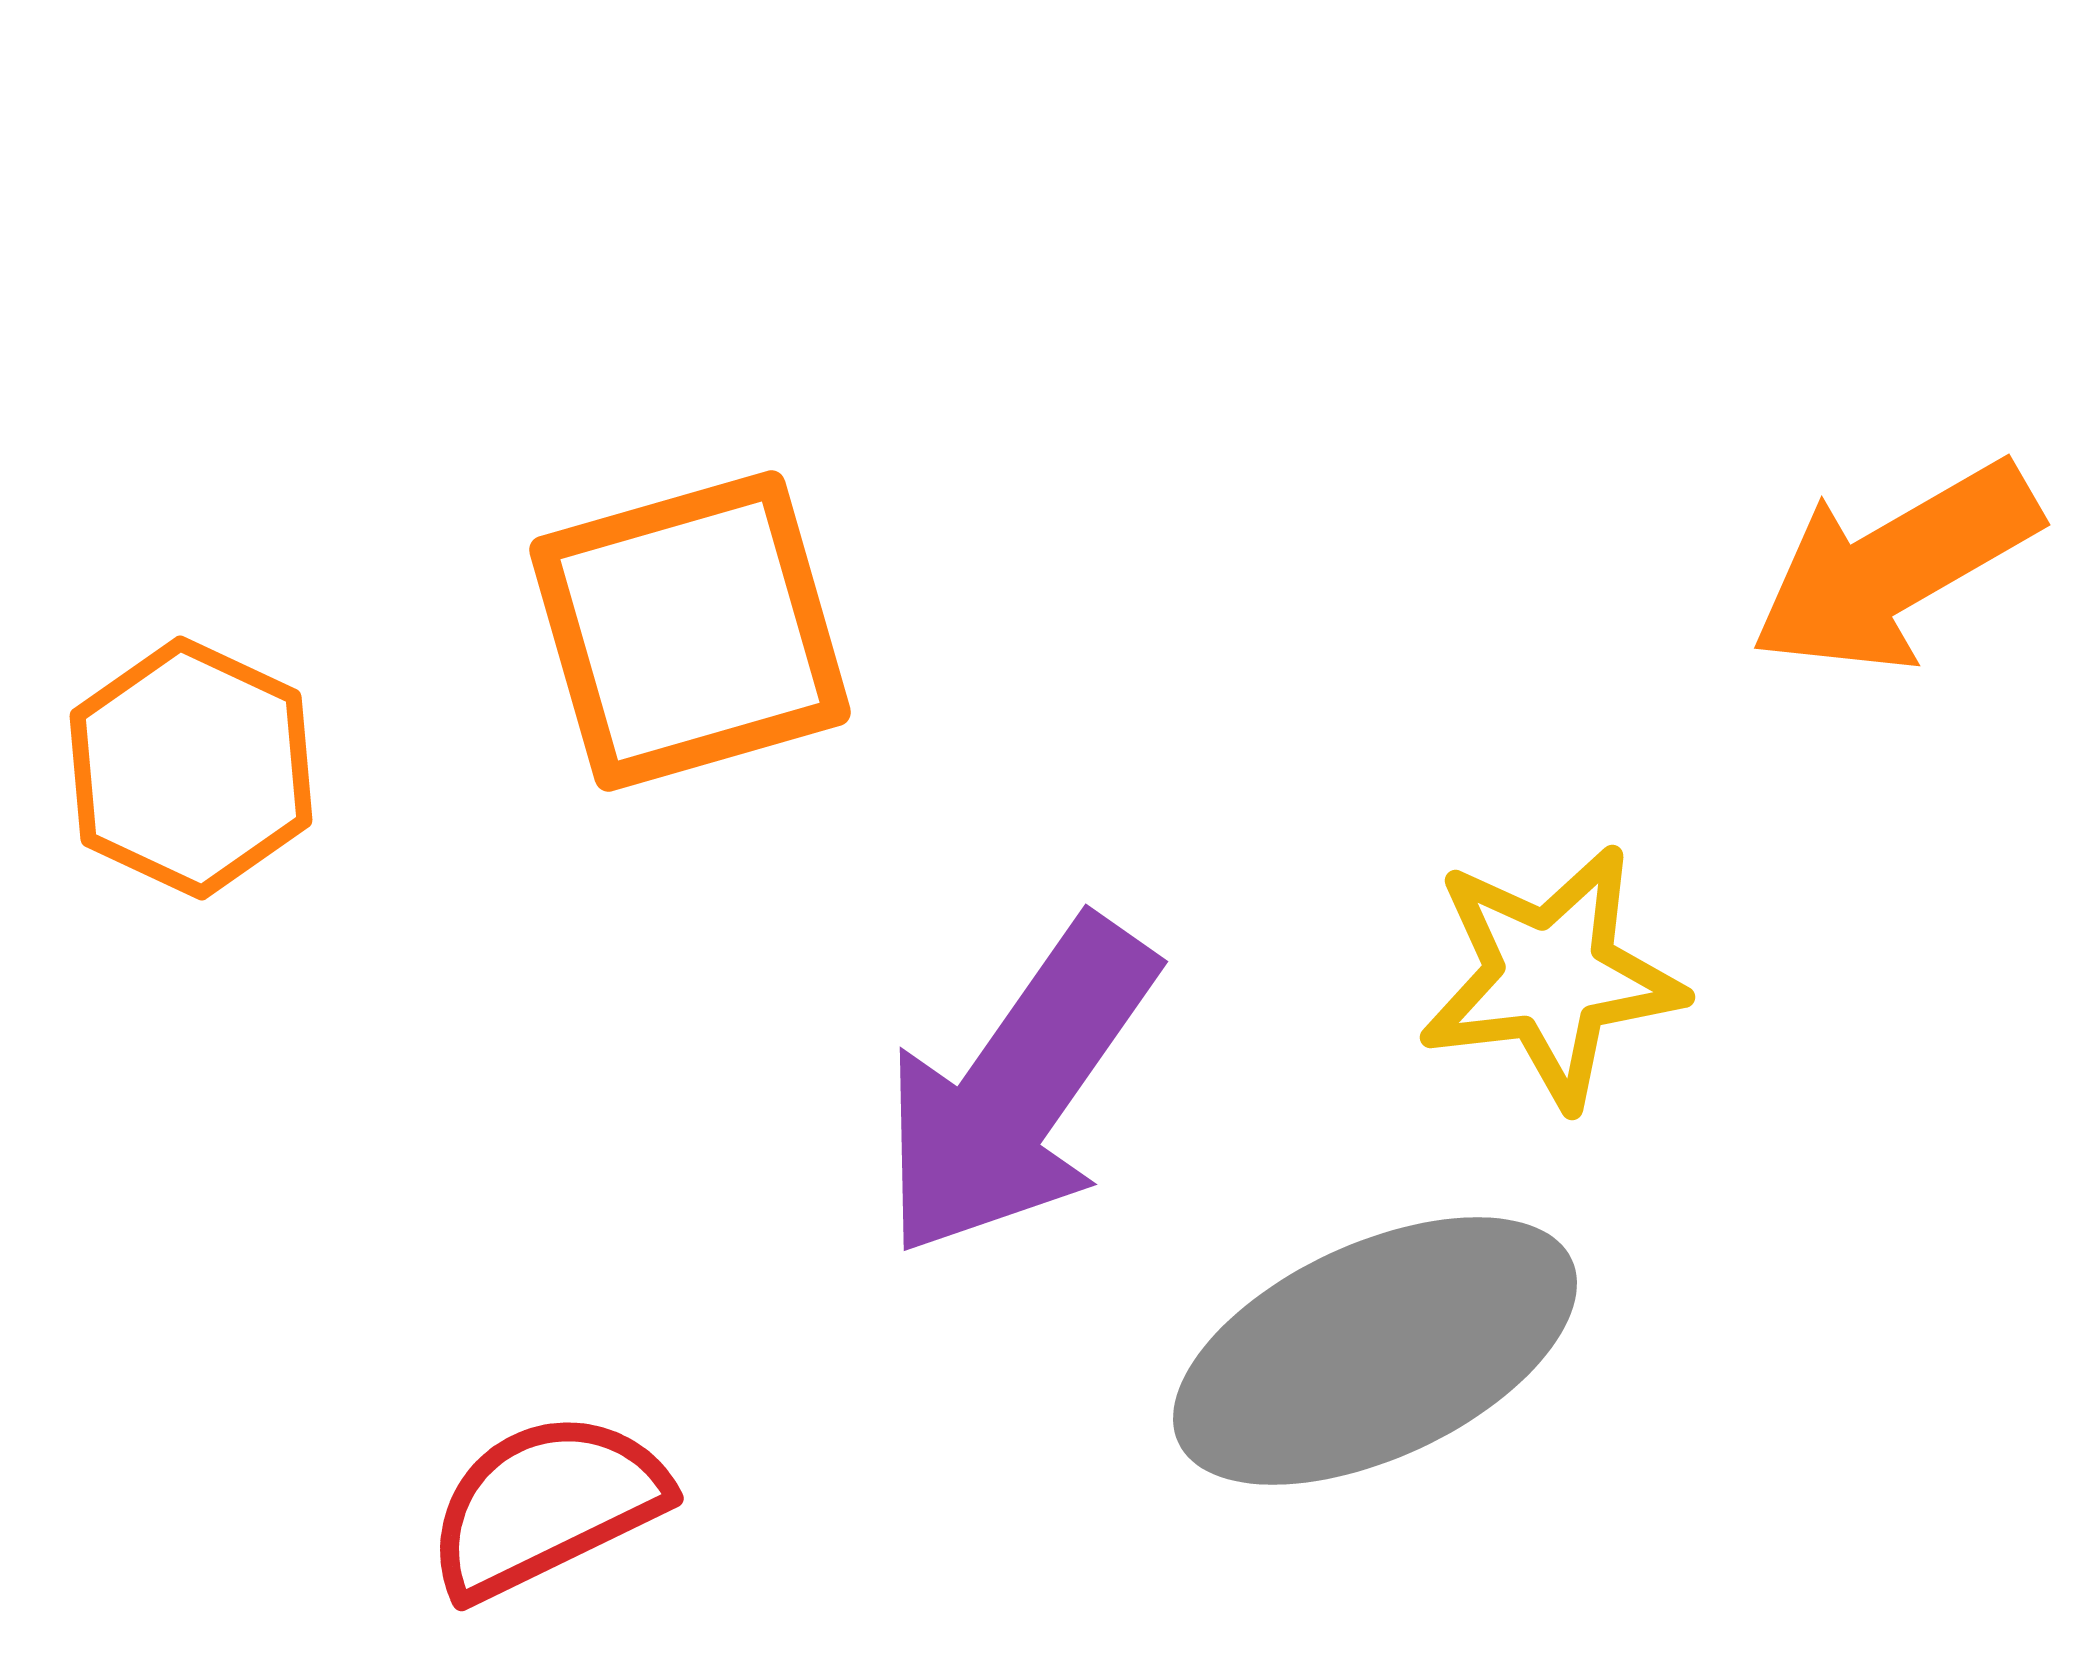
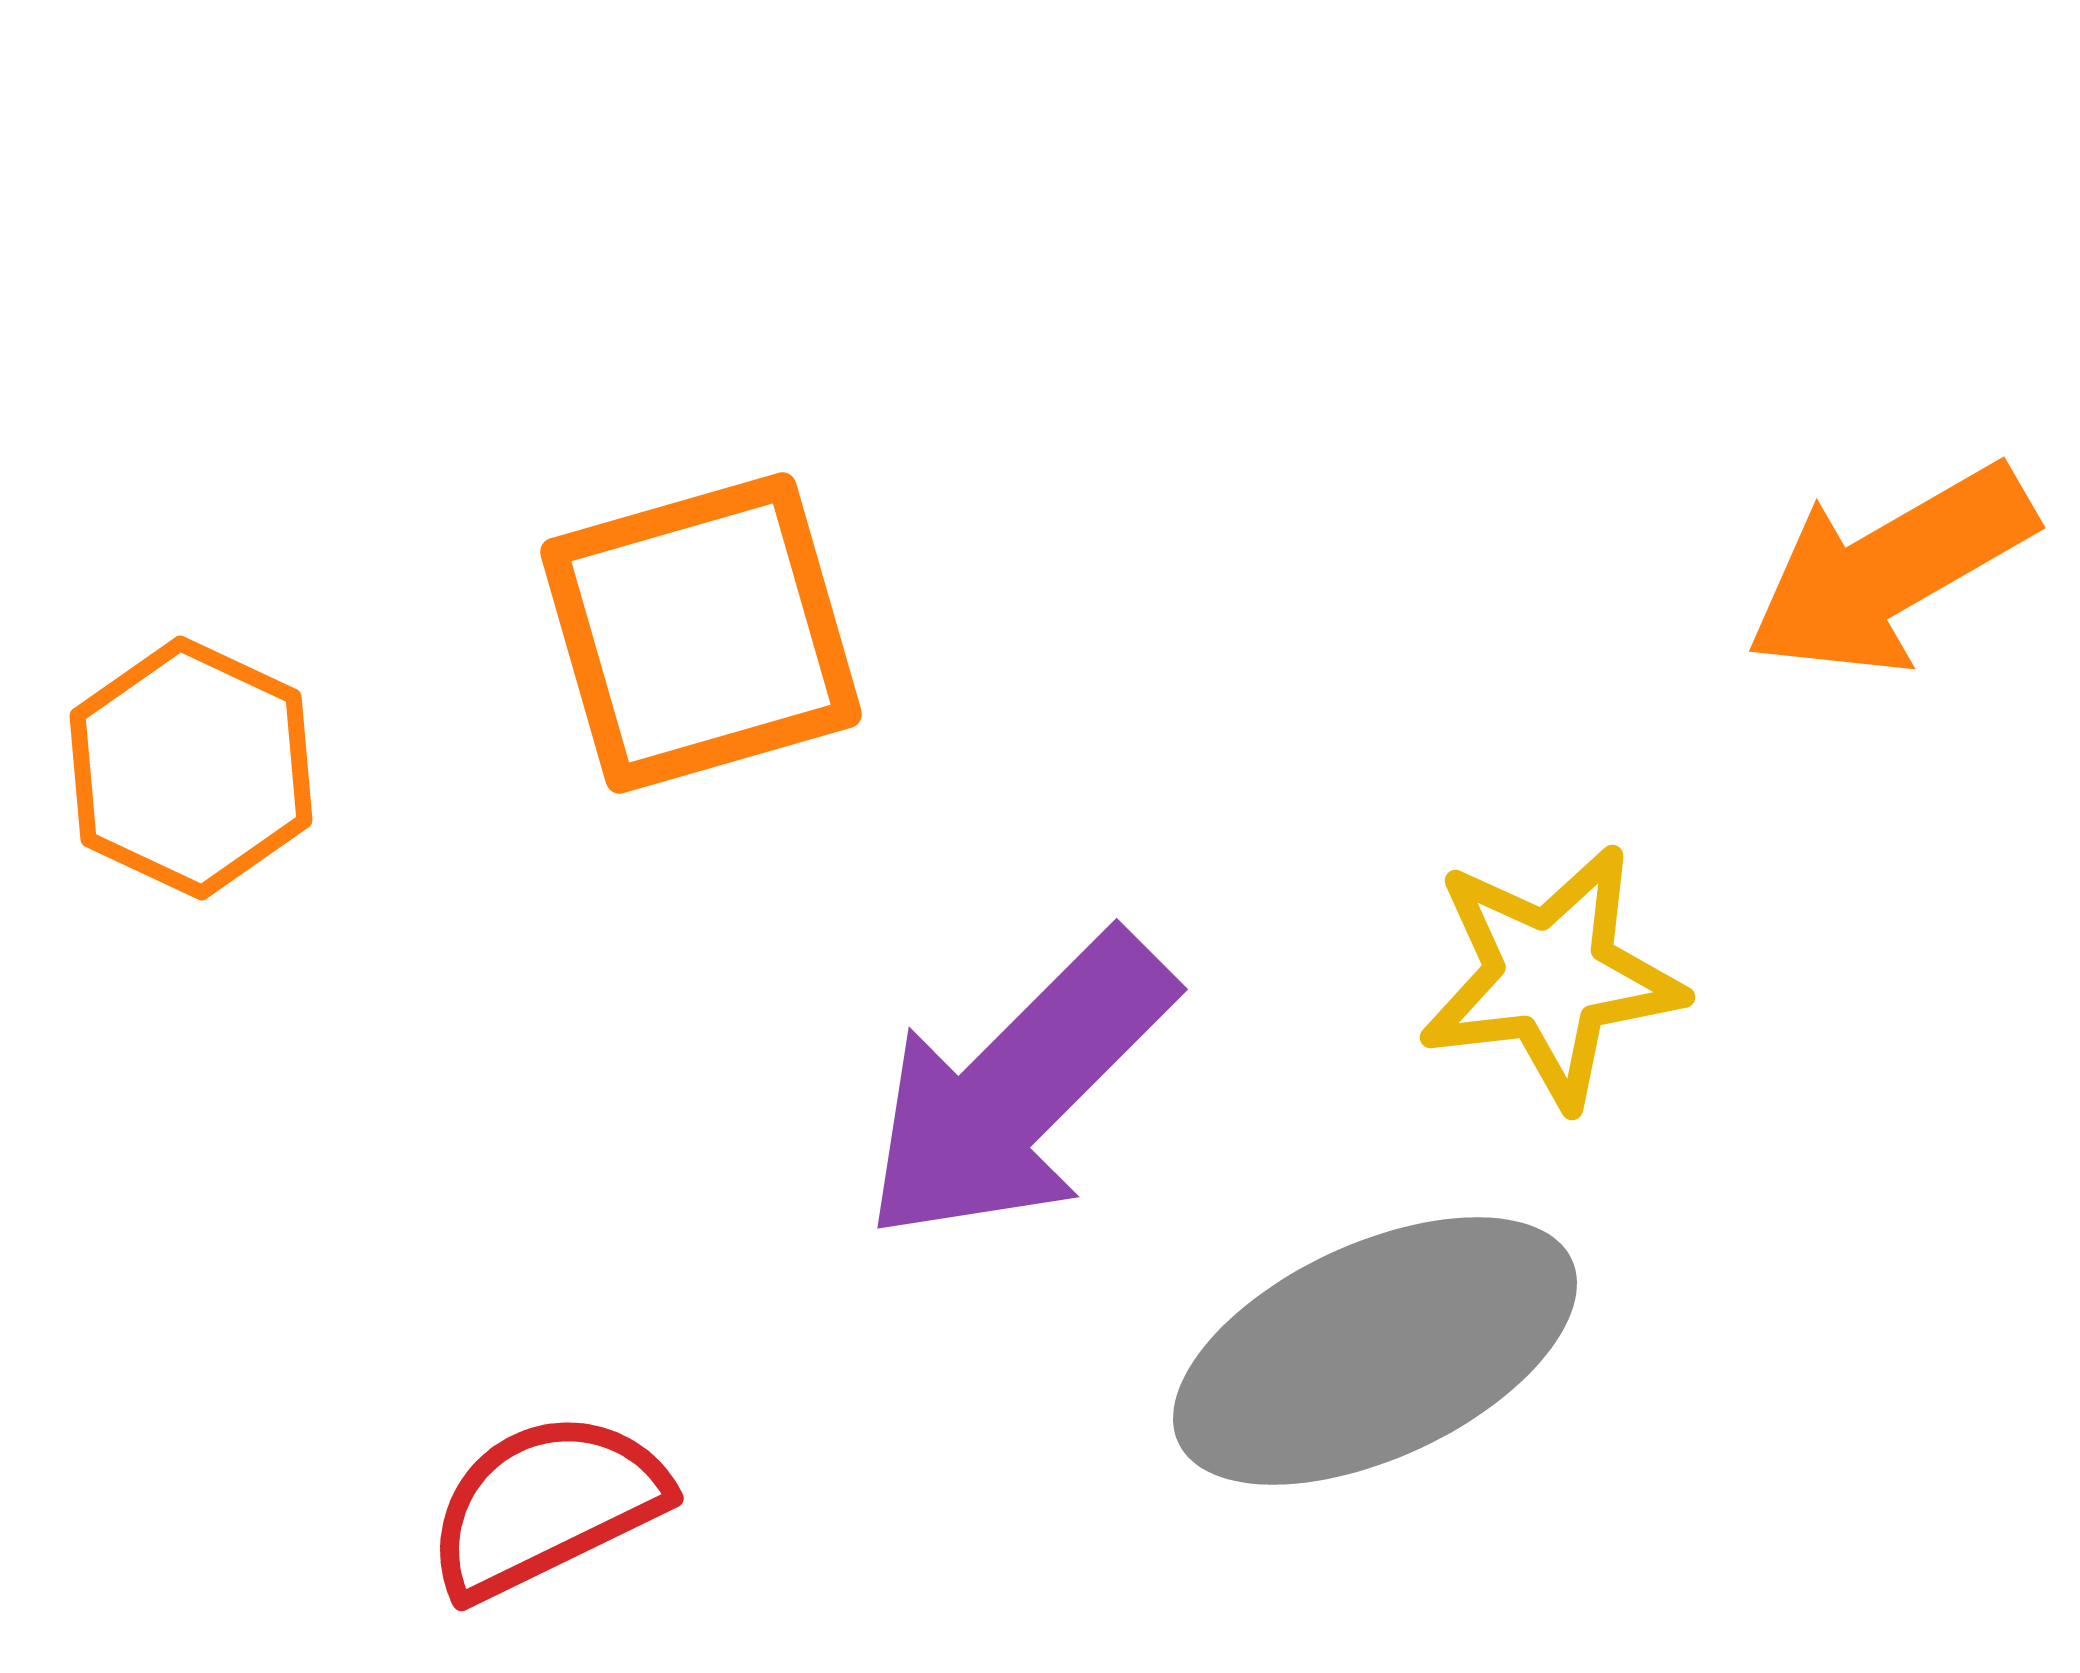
orange arrow: moved 5 px left, 3 px down
orange square: moved 11 px right, 2 px down
purple arrow: rotated 10 degrees clockwise
